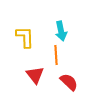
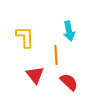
cyan arrow: moved 8 px right
